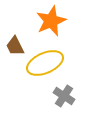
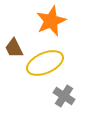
brown trapezoid: moved 1 px left, 2 px down
